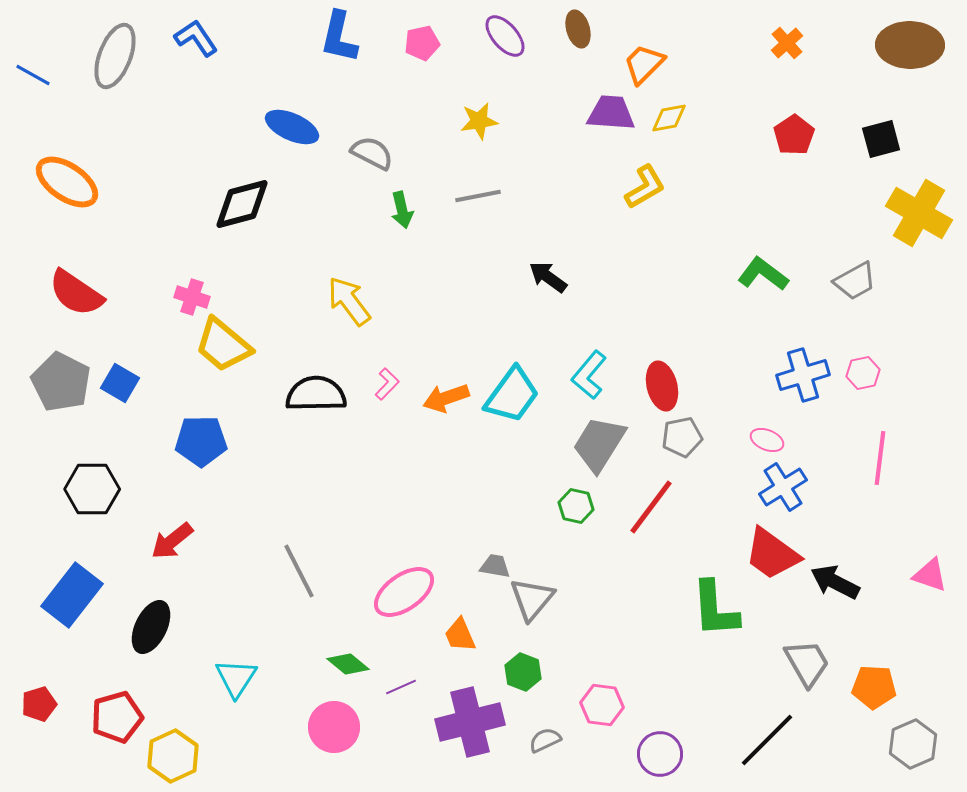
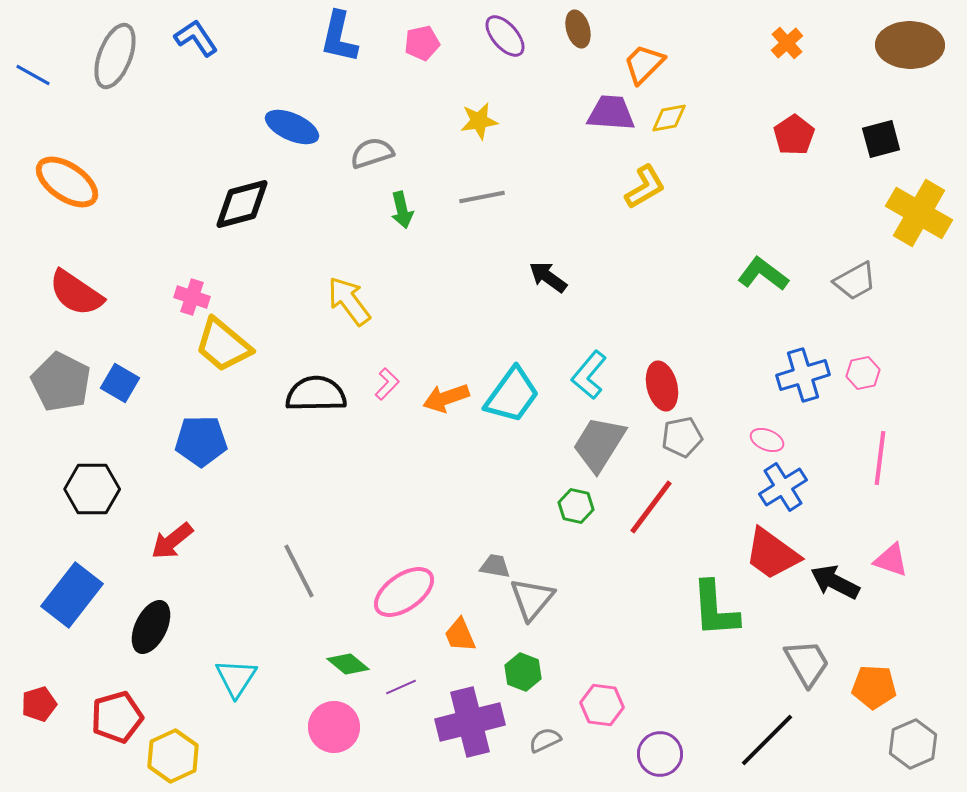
gray semicircle at (372, 153): rotated 45 degrees counterclockwise
gray line at (478, 196): moved 4 px right, 1 px down
pink triangle at (930, 575): moved 39 px left, 15 px up
